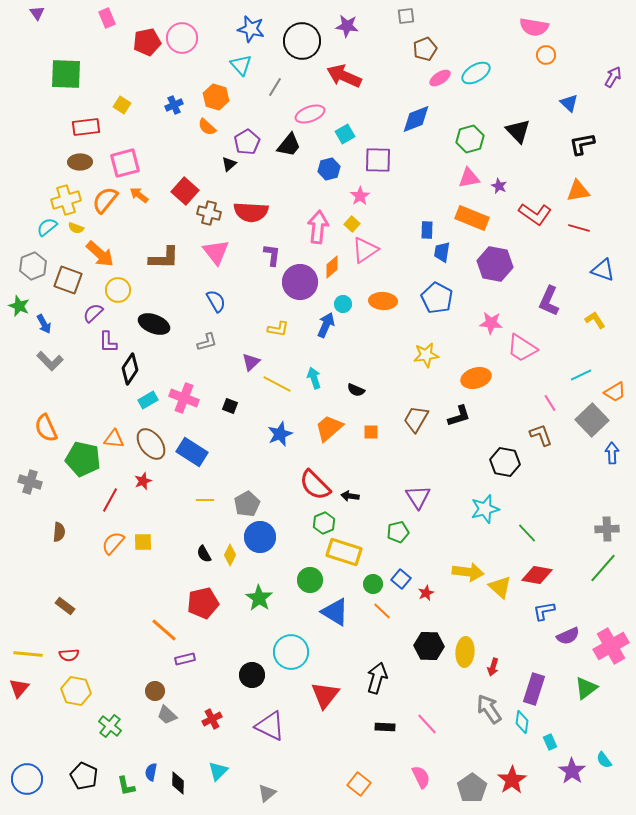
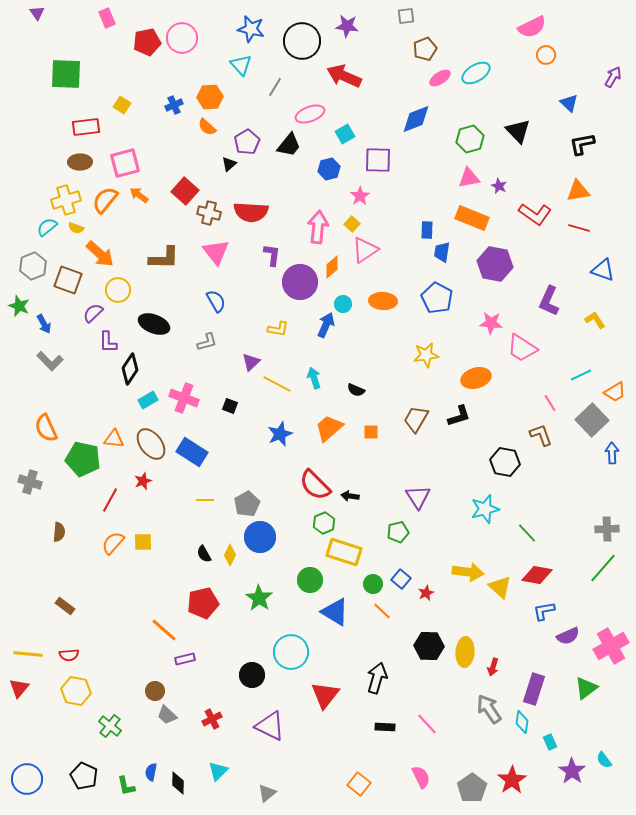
pink semicircle at (534, 27): moved 2 px left; rotated 36 degrees counterclockwise
orange hexagon at (216, 97): moved 6 px left; rotated 20 degrees counterclockwise
